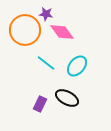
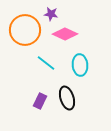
purple star: moved 5 px right
pink diamond: moved 3 px right, 2 px down; rotated 30 degrees counterclockwise
cyan ellipse: moved 3 px right, 1 px up; rotated 45 degrees counterclockwise
black ellipse: rotated 45 degrees clockwise
purple rectangle: moved 3 px up
